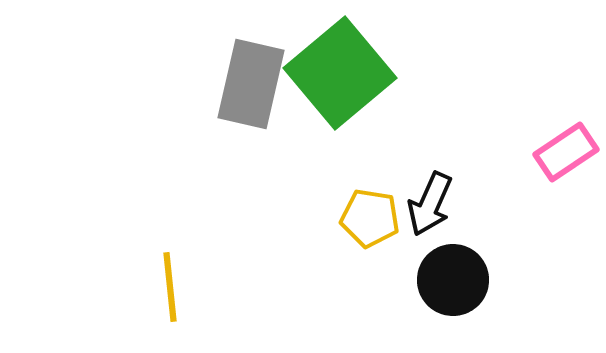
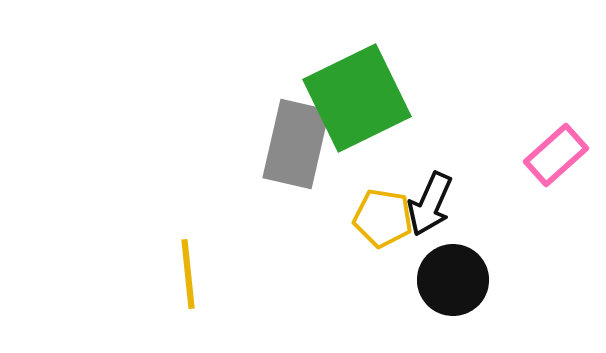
green square: moved 17 px right, 25 px down; rotated 14 degrees clockwise
gray rectangle: moved 45 px right, 60 px down
pink rectangle: moved 10 px left, 3 px down; rotated 8 degrees counterclockwise
yellow pentagon: moved 13 px right
yellow line: moved 18 px right, 13 px up
